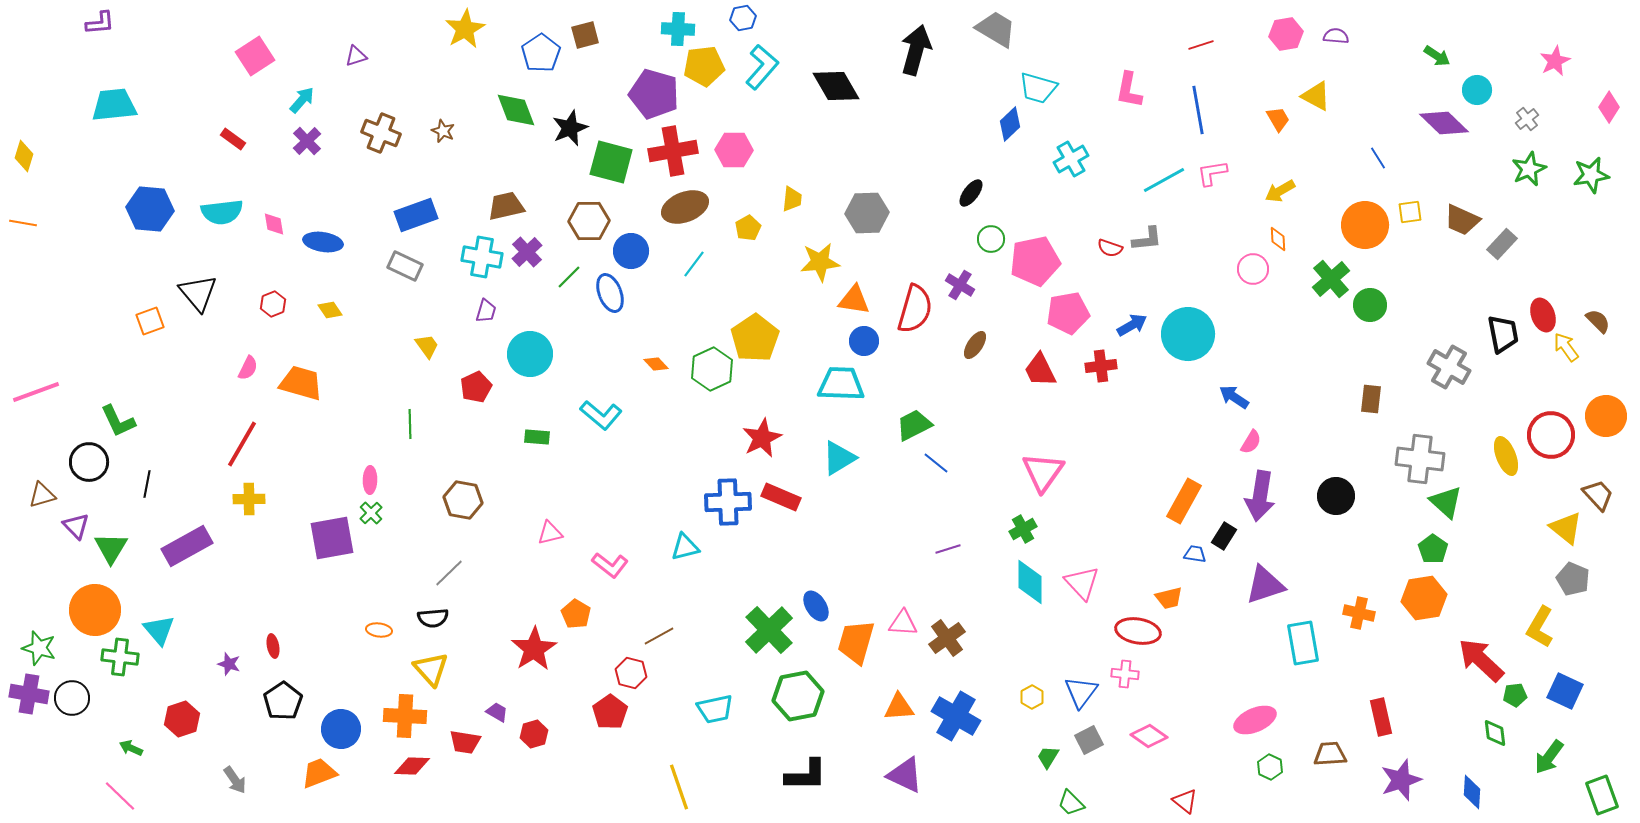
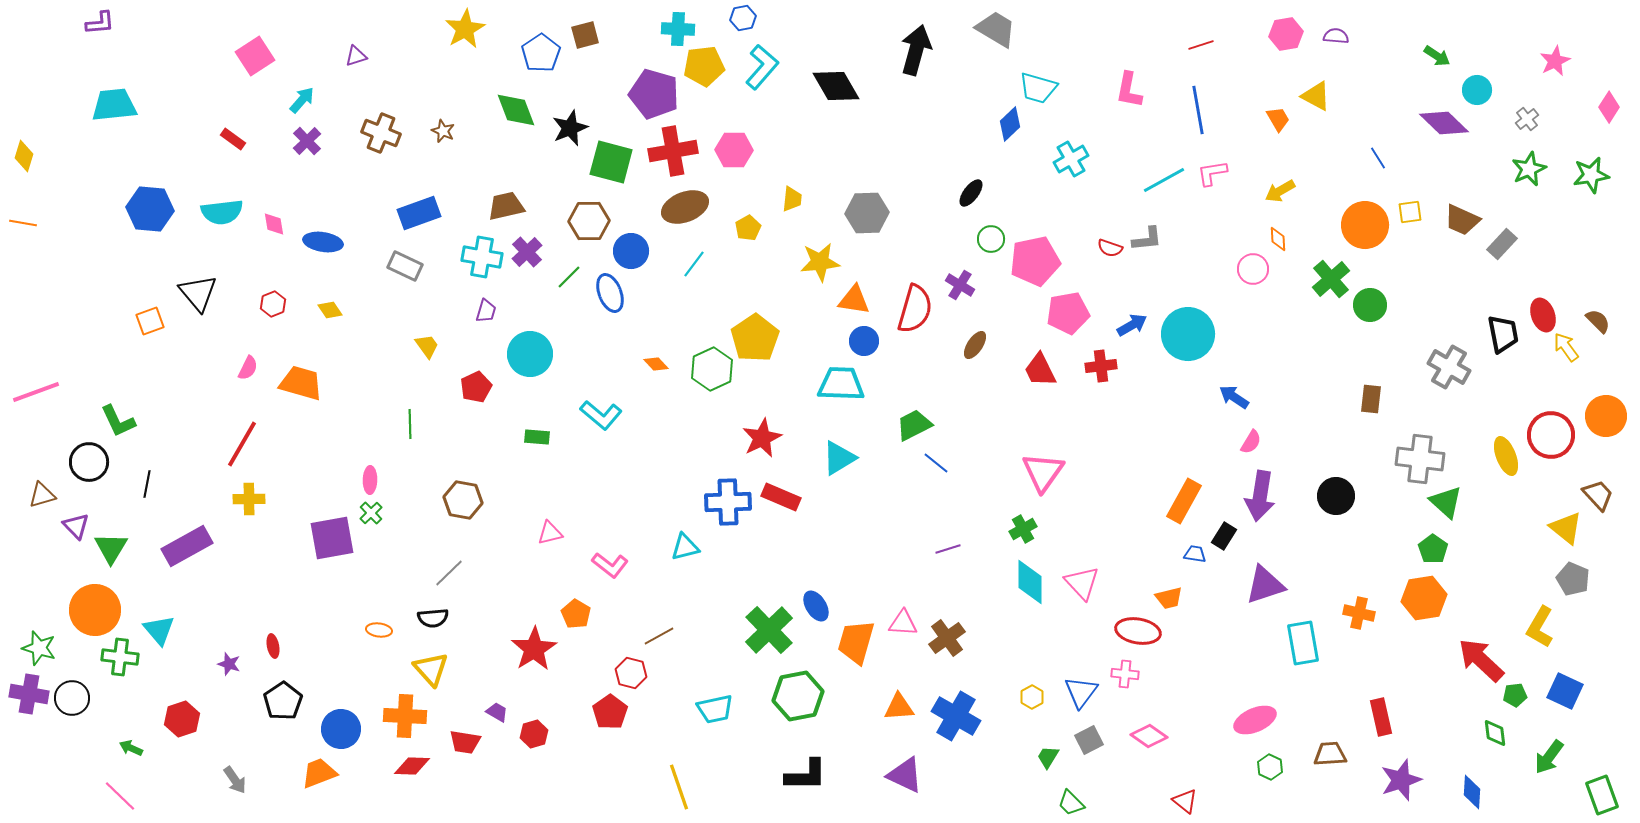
blue rectangle at (416, 215): moved 3 px right, 2 px up
